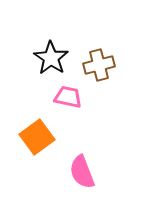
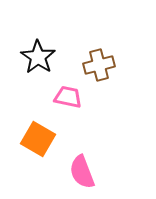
black star: moved 13 px left, 1 px up
orange square: moved 1 px right, 2 px down; rotated 24 degrees counterclockwise
